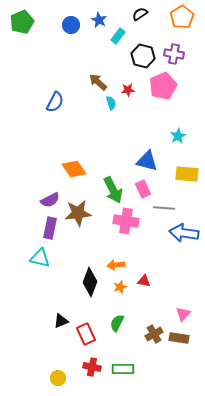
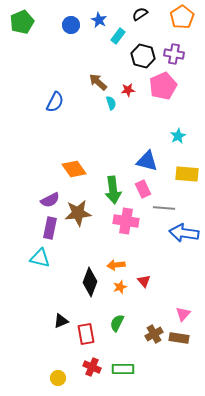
green arrow: rotated 20 degrees clockwise
red triangle: rotated 40 degrees clockwise
red rectangle: rotated 15 degrees clockwise
red cross: rotated 12 degrees clockwise
